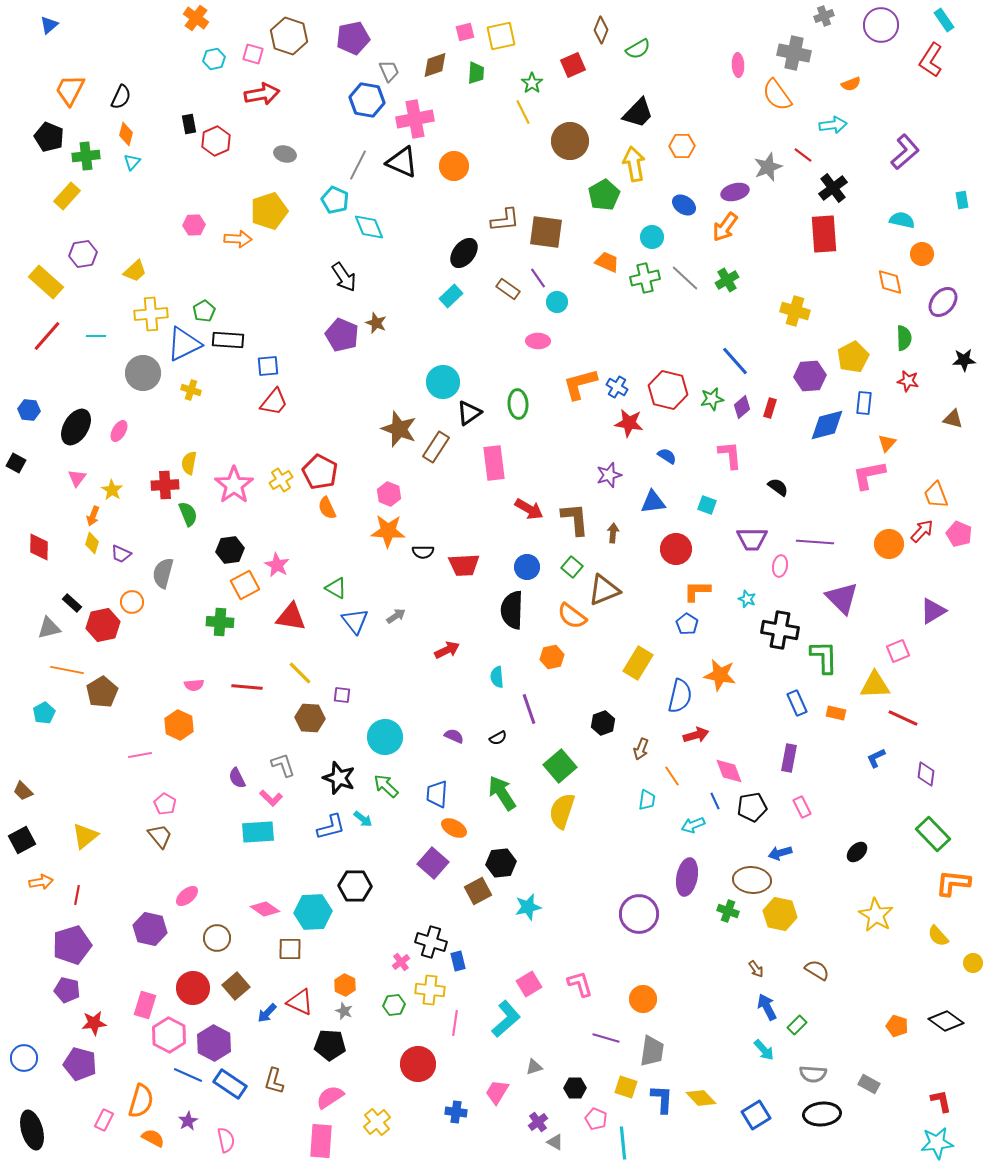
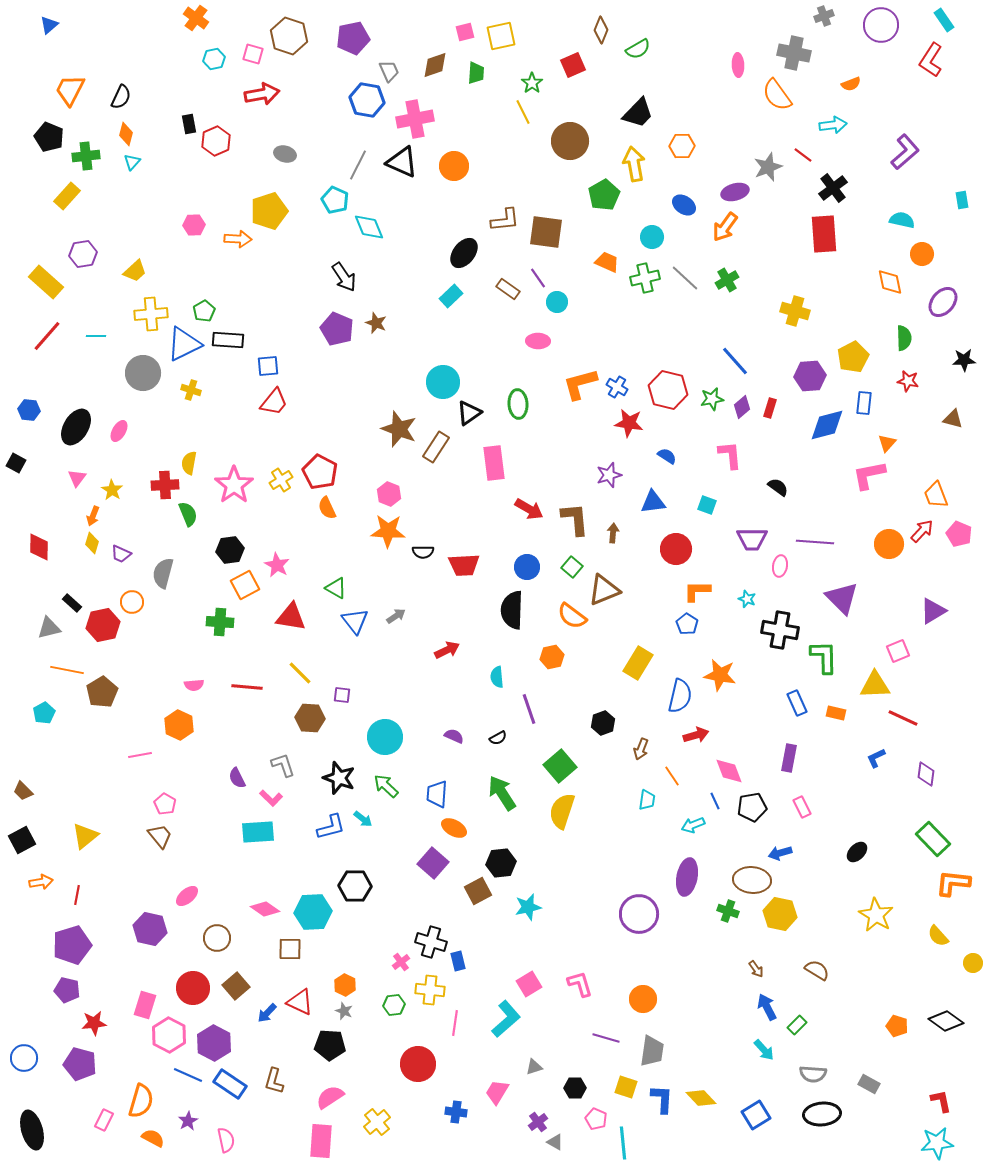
purple pentagon at (342, 335): moved 5 px left, 6 px up
green rectangle at (933, 834): moved 5 px down
